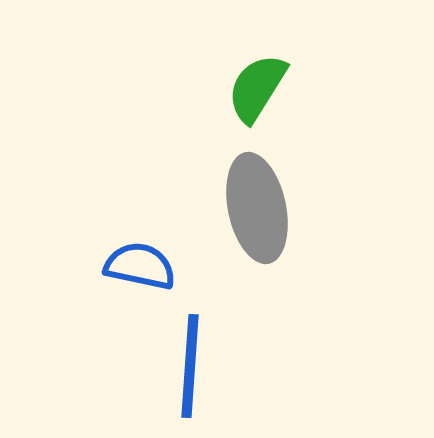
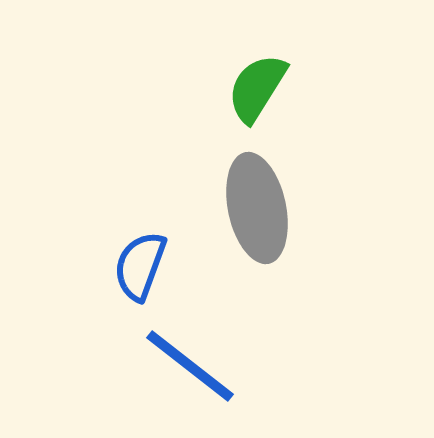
blue semicircle: rotated 82 degrees counterclockwise
blue line: rotated 56 degrees counterclockwise
